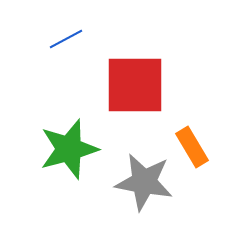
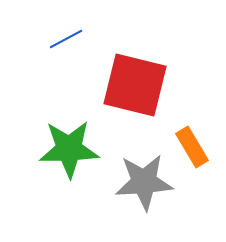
red square: rotated 14 degrees clockwise
green star: rotated 14 degrees clockwise
gray star: rotated 14 degrees counterclockwise
